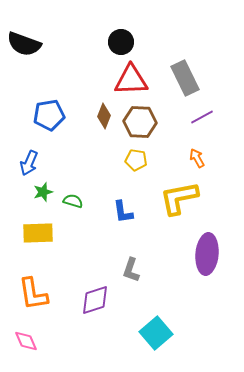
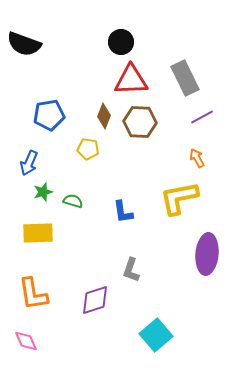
yellow pentagon: moved 48 px left, 11 px up
cyan square: moved 2 px down
